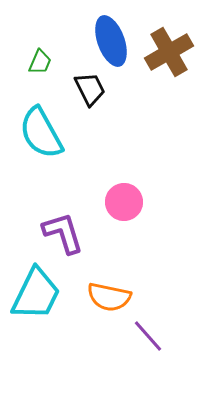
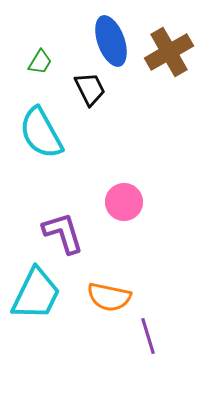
green trapezoid: rotated 8 degrees clockwise
purple line: rotated 24 degrees clockwise
